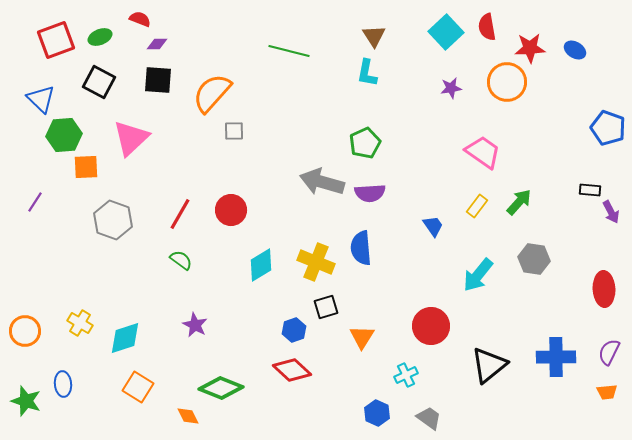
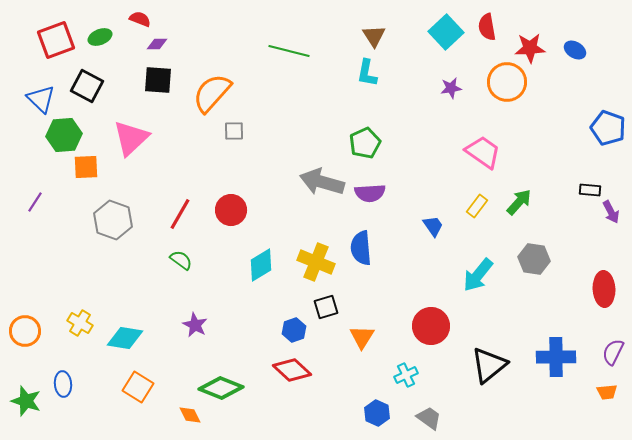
black square at (99, 82): moved 12 px left, 4 px down
cyan diamond at (125, 338): rotated 27 degrees clockwise
purple semicircle at (609, 352): moved 4 px right
orange diamond at (188, 416): moved 2 px right, 1 px up
